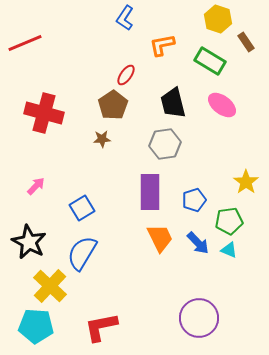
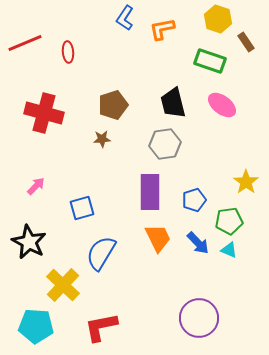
orange L-shape: moved 16 px up
green rectangle: rotated 12 degrees counterclockwise
red ellipse: moved 58 px left, 23 px up; rotated 40 degrees counterclockwise
brown pentagon: rotated 16 degrees clockwise
blue square: rotated 15 degrees clockwise
orange trapezoid: moved 2 px left
blue semicircle: moved 19 px right
yellow cross: moved 13 px right, 1 px up
